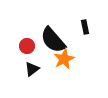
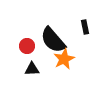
black triangle: rotated 35 degrees clockwise
